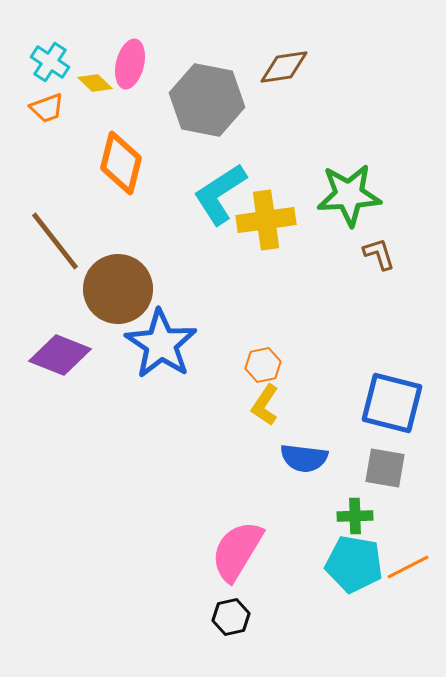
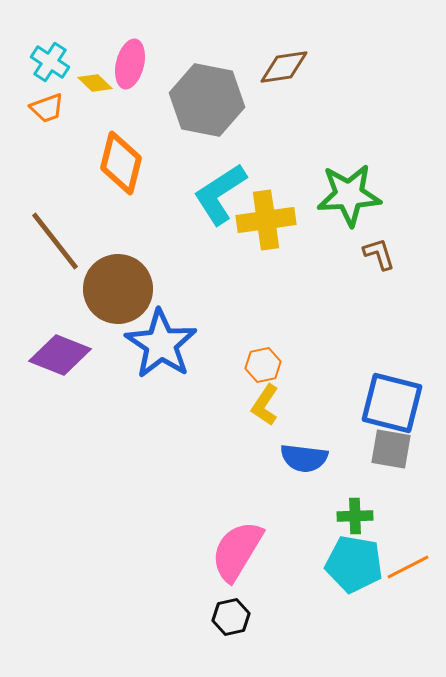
gray square: moved 6 px right, 19 px up
